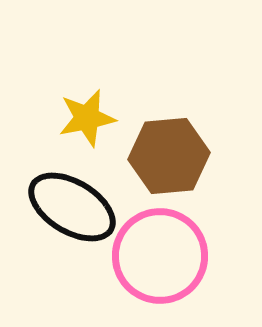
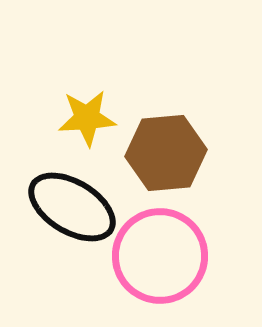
yellow star: rotated 8 degrees clockwise
brown hexagon: moved 3 px left, 3 px up
